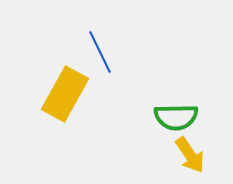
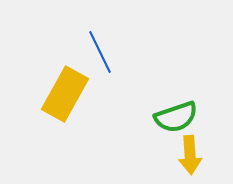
green semicircle: rotated 18 degrees counterclockwise
yellow arrow: rotated 30 degrees clockwise
